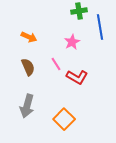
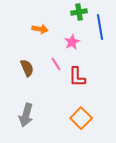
green cross: moved 1 px down
orange arrow: moved 11 px right, 8 px up; rotated 14 degrees counterclockwise
brown semicircle: moved 1 px left, 1 px down
red L-shape: rotated 60 degrees clockwise
gray arrow: moved 1 px left, 9 px down
orange square: moved 17 px right, 1 px up
